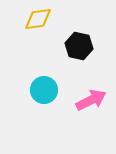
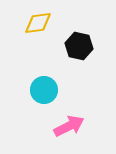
yellow diamond: moved 4 px down
pink arrow: moved 22 px left, 26 px down
